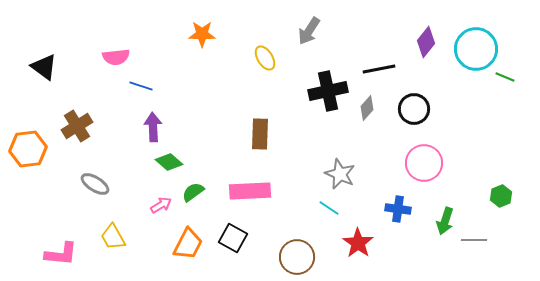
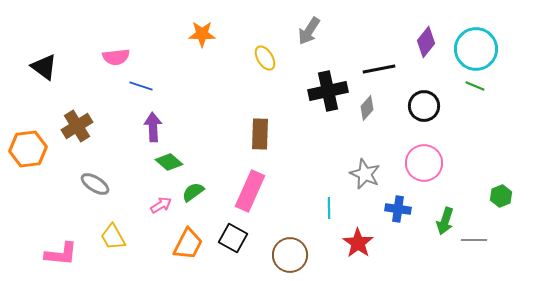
green line: moved 30 px left, 9 px down
black circle: moved 10 px right, 3 px up
gray star: moved 25 px right
pink rectangle: rotated 63 degrees counterclockwise
cyan line: rotated 55 degrees clockwise
brown circle: moved 7 px left, 2 px up
